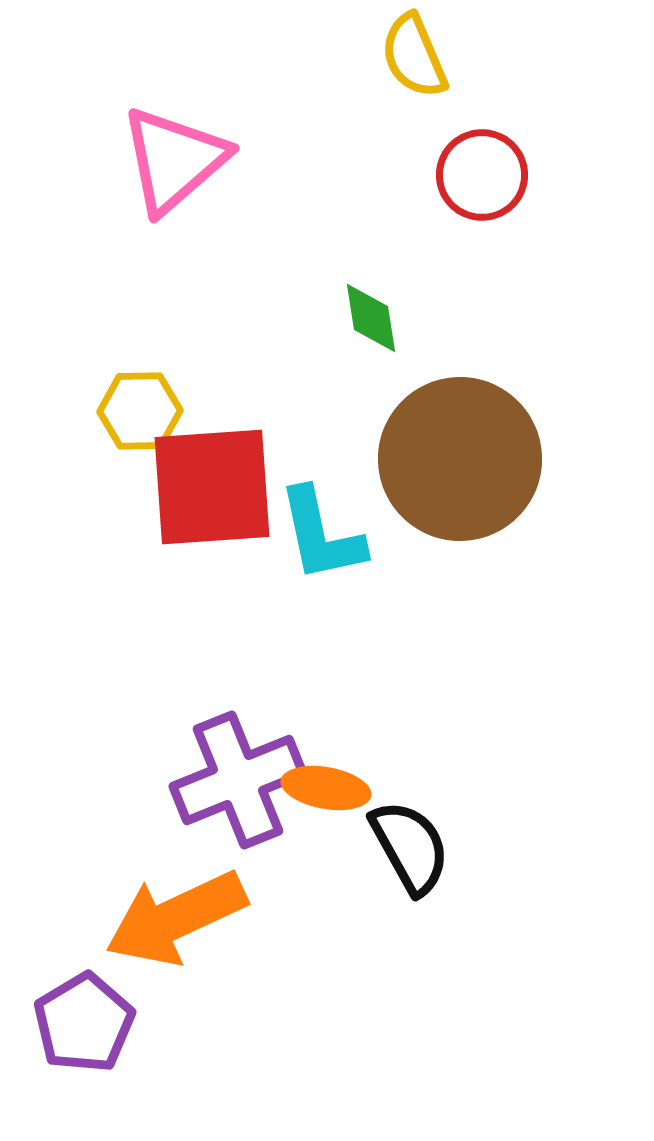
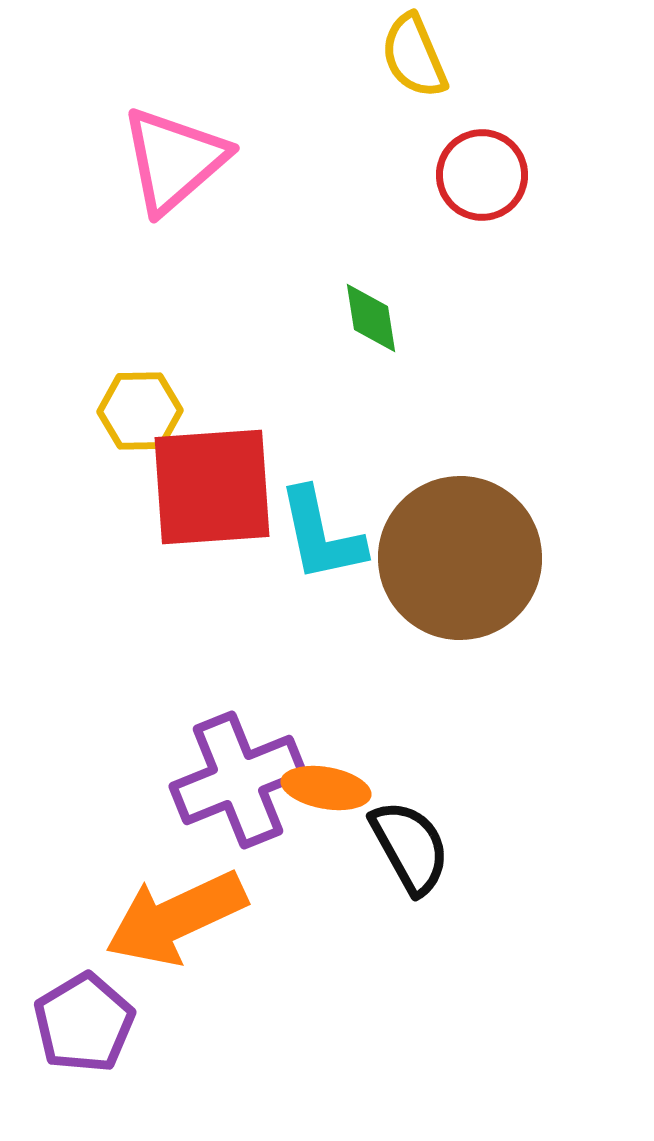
brown circle: moved 99 px down
